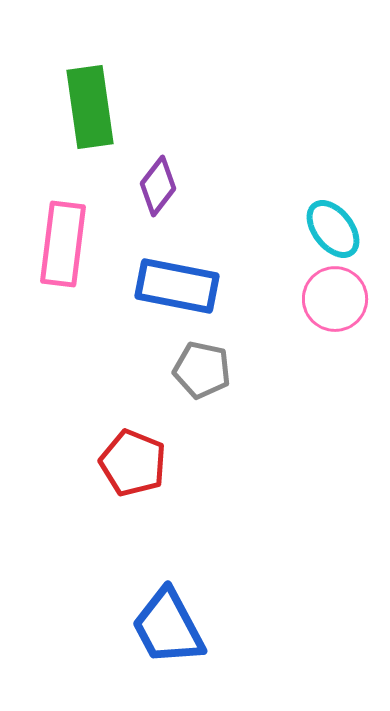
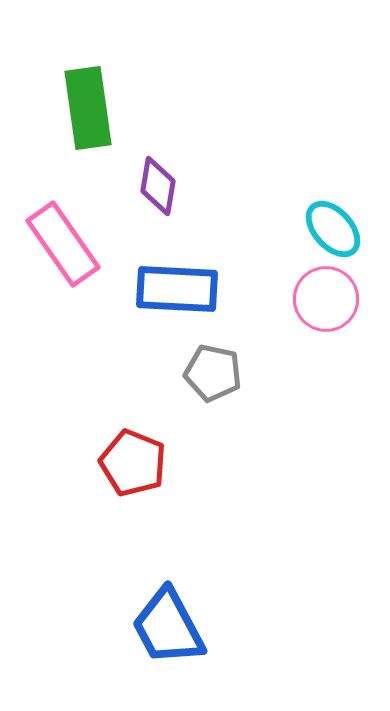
green rectangle: moved 2 px left, 1 px down
purple diamond: rotated 28 degrees counterclockwise
cyan ellipse: rotated 4 degrees counterclockwise
pink rectangle: rotated 42 degrees counterclockwise
blue rectangle: moved 3 px down; rotated 8 degrees counterclockwise
pink circle: moved 9 px left
gray pentagon: moved 11 px right, 3 px down
